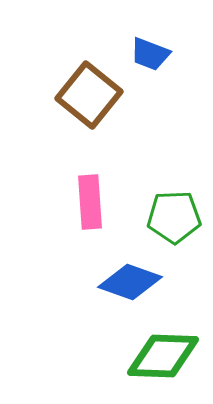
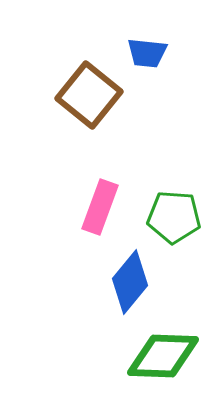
blue trapezoid: moved 3 px left, 1 px up; rotated 15 degrees counterclockwise
pink rectangle: moved 10 px right, 5 px down; rotated 24 degrees clockwise
green pentagon: rotated 6 degrees clockwise
blue diamond: rotated 70 degrees counterclockwise
